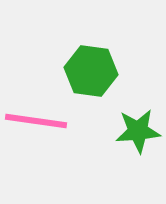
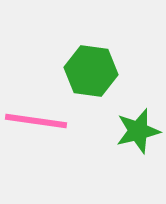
green star: rotated 9 degrees counterclockwise
